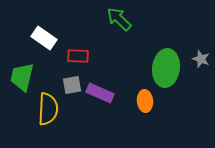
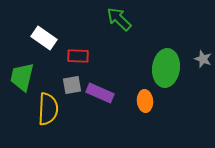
gray star: moved 2 px right
